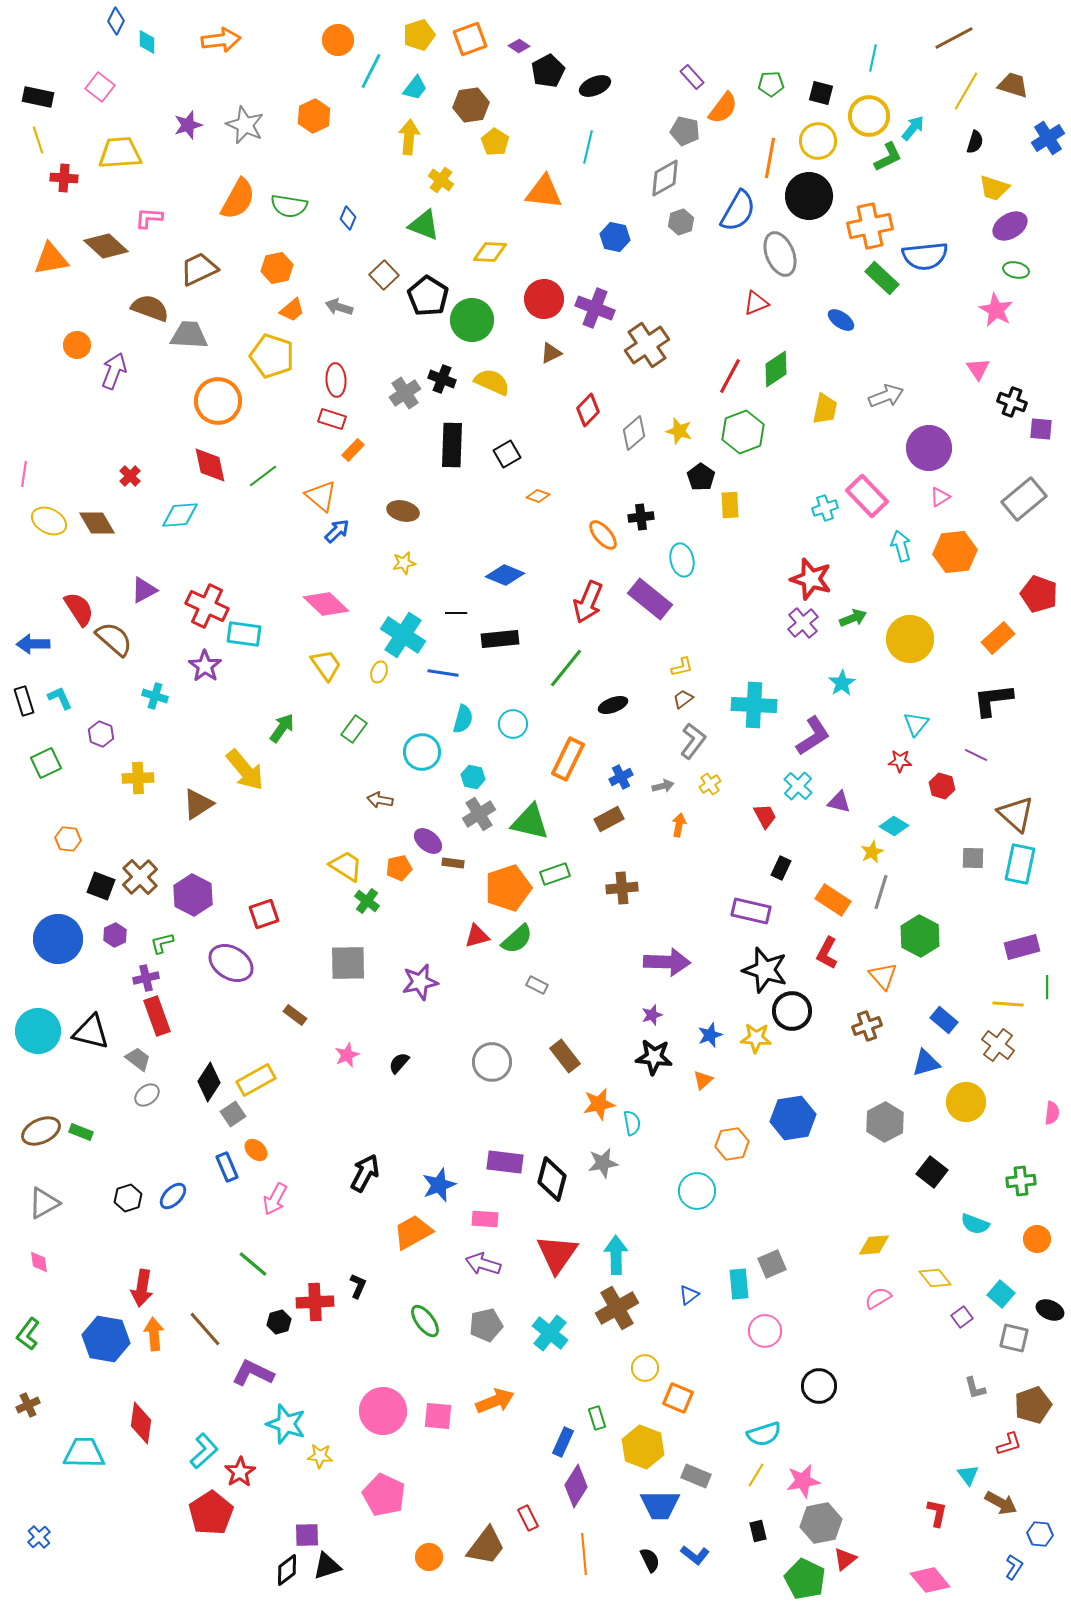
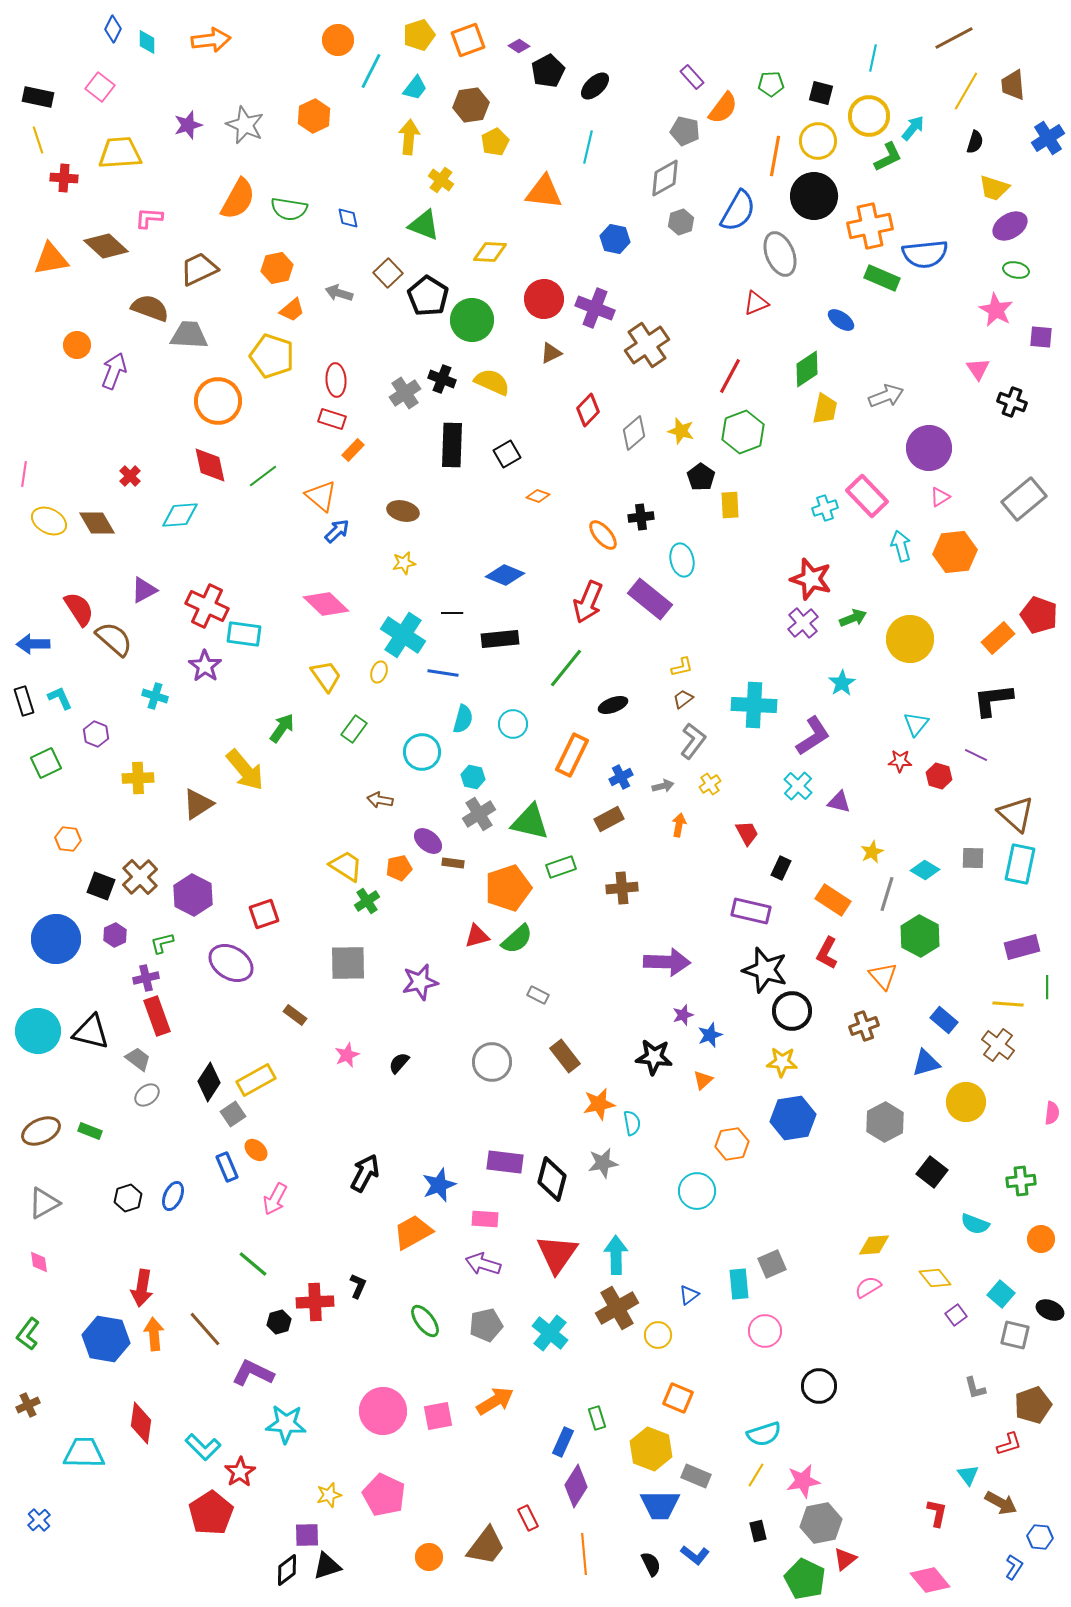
blue diamond at (116, 21): moved 3 px left, 8 px down
orange square at (470, 39): moved 2 px left, 1 px down
orange arrow at (221, 40): moved 10 px left
brown trapezoid at (1013, 85): rotated 112 degrees counterclockwise
black ellipse at (595, 86): rotated 20 degrees counterclockwise
yellow pentagon at (495, 142): rotated 12 degrees clockwise
orange line at (770, 158): moved 5 px right, 2 px up
black circle at (809, 196): moved 5 px right
green semicircle at (289, 206): moved 3 px down
blue diamond at (348, 218): rotated 35 degrees counterclockwise
blue hexagon at (615, 237): moved 2 px down
blue semicircle at (925, 256): moved 2 px up
brown square at (384, 275): moved 4 px right, 2 px up
green rectangle at (882, 278): rotated 20 degrees counterclockwise
gray arrow at (339, 307): moved 14 px up
green diamond at (776, 369): moved 31 px right
purple square at (1041, 429): moved 92 px up
yellow star at (679, 431): moved 2 px right
red pentagon at (1039, 594): moved 21 px down
black line at (456, 613): moved 4 px left
yellow trapezoid at (326, 665): moved 11 px down
purple hexagon at (101, 734): moved 5 px left
orange rectangle at (568, 759): moved 4 px right, 4 px up
red hexagon at (942, 786): moved 3 px left, 10 px up
red trapezoid at (765, 816): moved 18 px left, 17 px down
cyan diamond at (894, 826): moved 31 px right, 44 px down
green rectangle at (555, 874): moved 6 px right, 7 px up
gray line at (881, 892): moved 6 px right, 2 px down
green cross at (367, 901): rotated 20 degrees clockwise
blue circle at (58, 939): moved 2 px left
gray rectangle at (537, 985): moved 1 px right, 10 px down
purple star at (652, 1015): moved 31 px right
brown cross at (867, 1026): moved 3 px left
yellow star at (756, 1038): moved 26 px right, 24 px down
green rectangle at (81, 1132): moved 9 px right, 1 px up
blue ellipse at (173, 1196): rotated 20 degrees counterclockwise
orange circle at (1037, 1239): moved 4 px right
pink semicircle at (878, 1298): moved 10 px left, 11 px up
purple square at (962, 1317): moved 6 px left, 2 px up
gray square at (1014, 1338): moved 1 px right, 3 px up
yellow circle at (645, 1368): moved 13 px right, 33 px up
orange arrow at (495, 1401): rotated 9 degrees counterclockwise
pink square at (438, 1416): rotated 16 degrees counterclockwise
cyan star at (286, 1424): rotated 15 degrees counterclockwise
yellow hexagon at (643, 1447): moved 8 px right, 2 px down
cyan L-shape at (204, 1451): moved 1 px left, 4 px up; rotated 87 degrees clockwise
yellow star at (320, 1456): moved 9 px right, 39 px down; rotated 20 degrees counterclockwise
blue hexagon at (1040, 1534): moved 3 px down
blue cross at (39, 1537): moved 17 px up
black semicircle at (650, 1560): moved 1 px right, 4 px down
